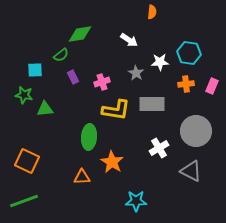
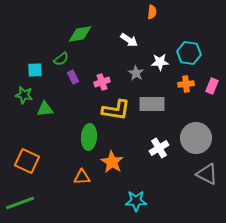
green semicircle: moved 4 px down
gray circle: moved 7 px down
gray triangle: moved 16 px right, 3 px down
green line: moved 4 px left, 2 px down
